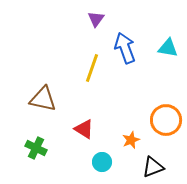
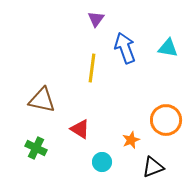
yellow line: rotated 12 degrees counterclockwise
brown triangle: moved 1 px left, 1 px down
red triangle: moved 4 px left
